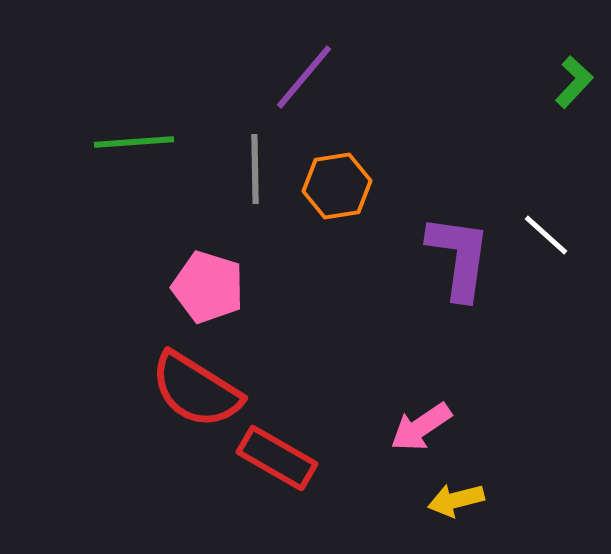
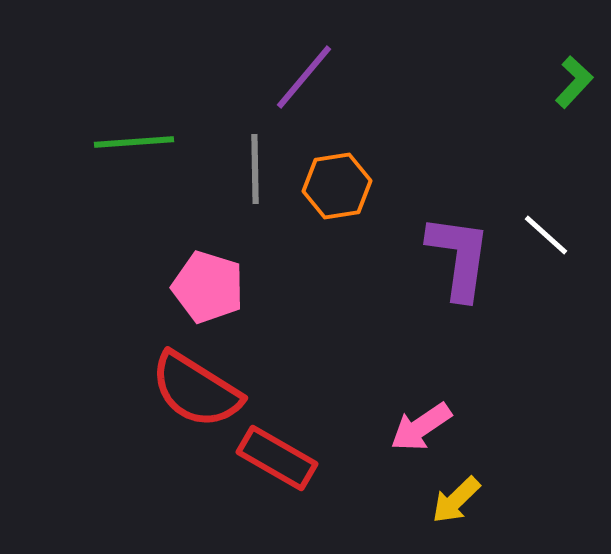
yellow arrow: rotated 30 degrees counterclockwise
